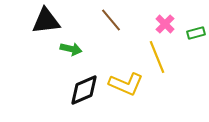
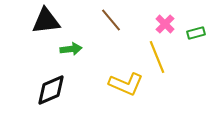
green arrow: rotated 20 degrees counterclockwise
black diamond: moved 33 px left
